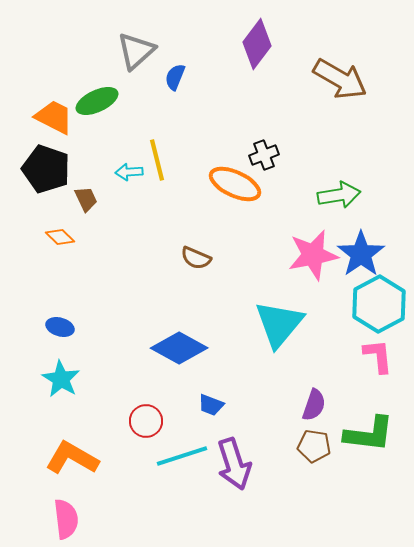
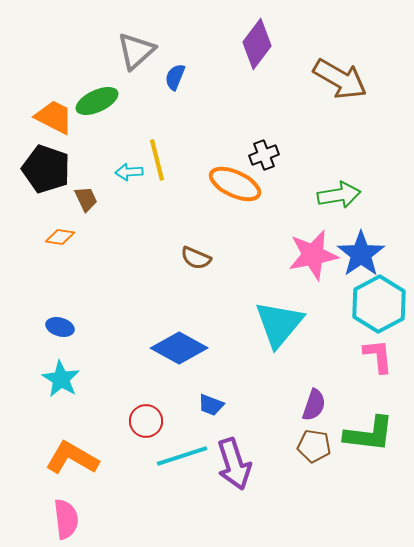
orange diamond: rotated 36 degrees counterclockwise
